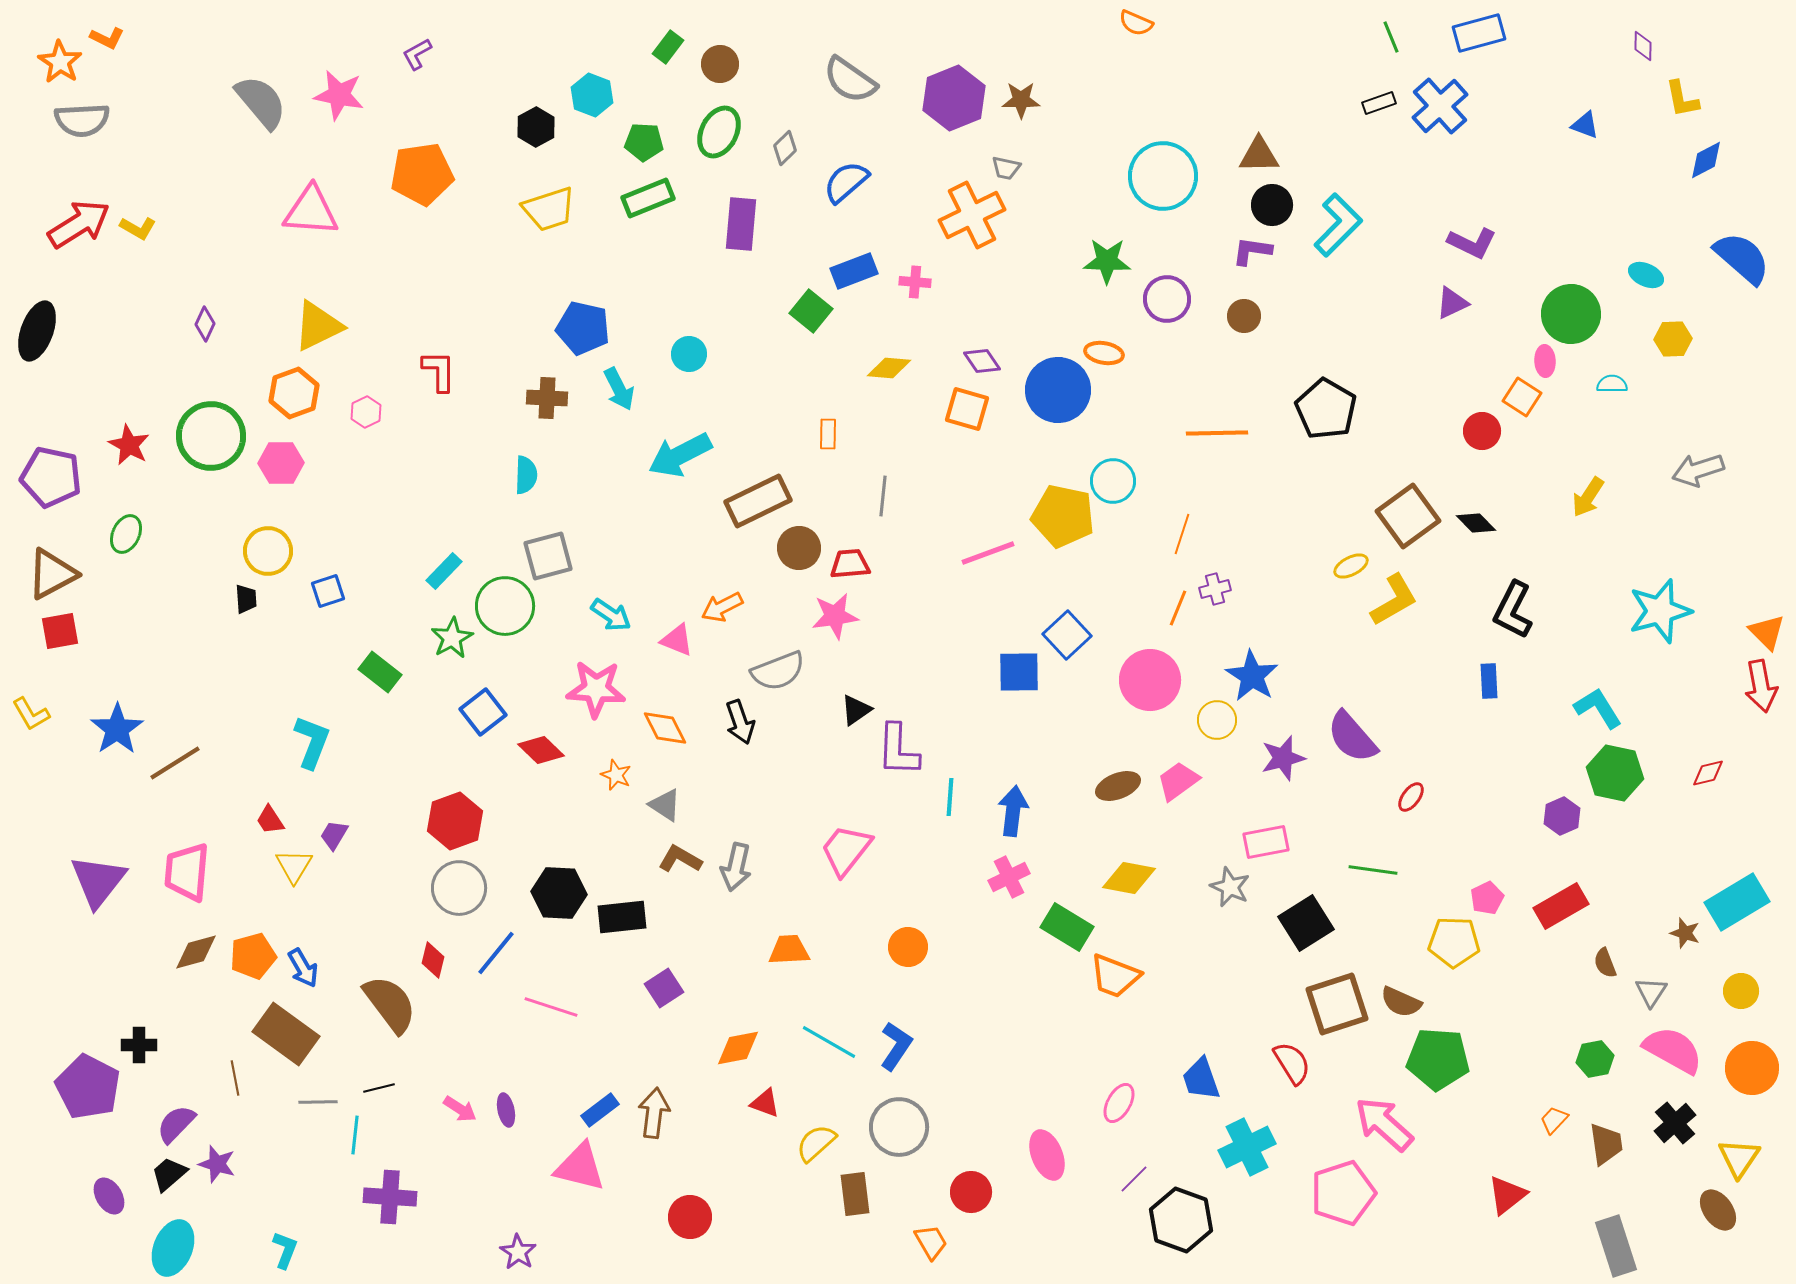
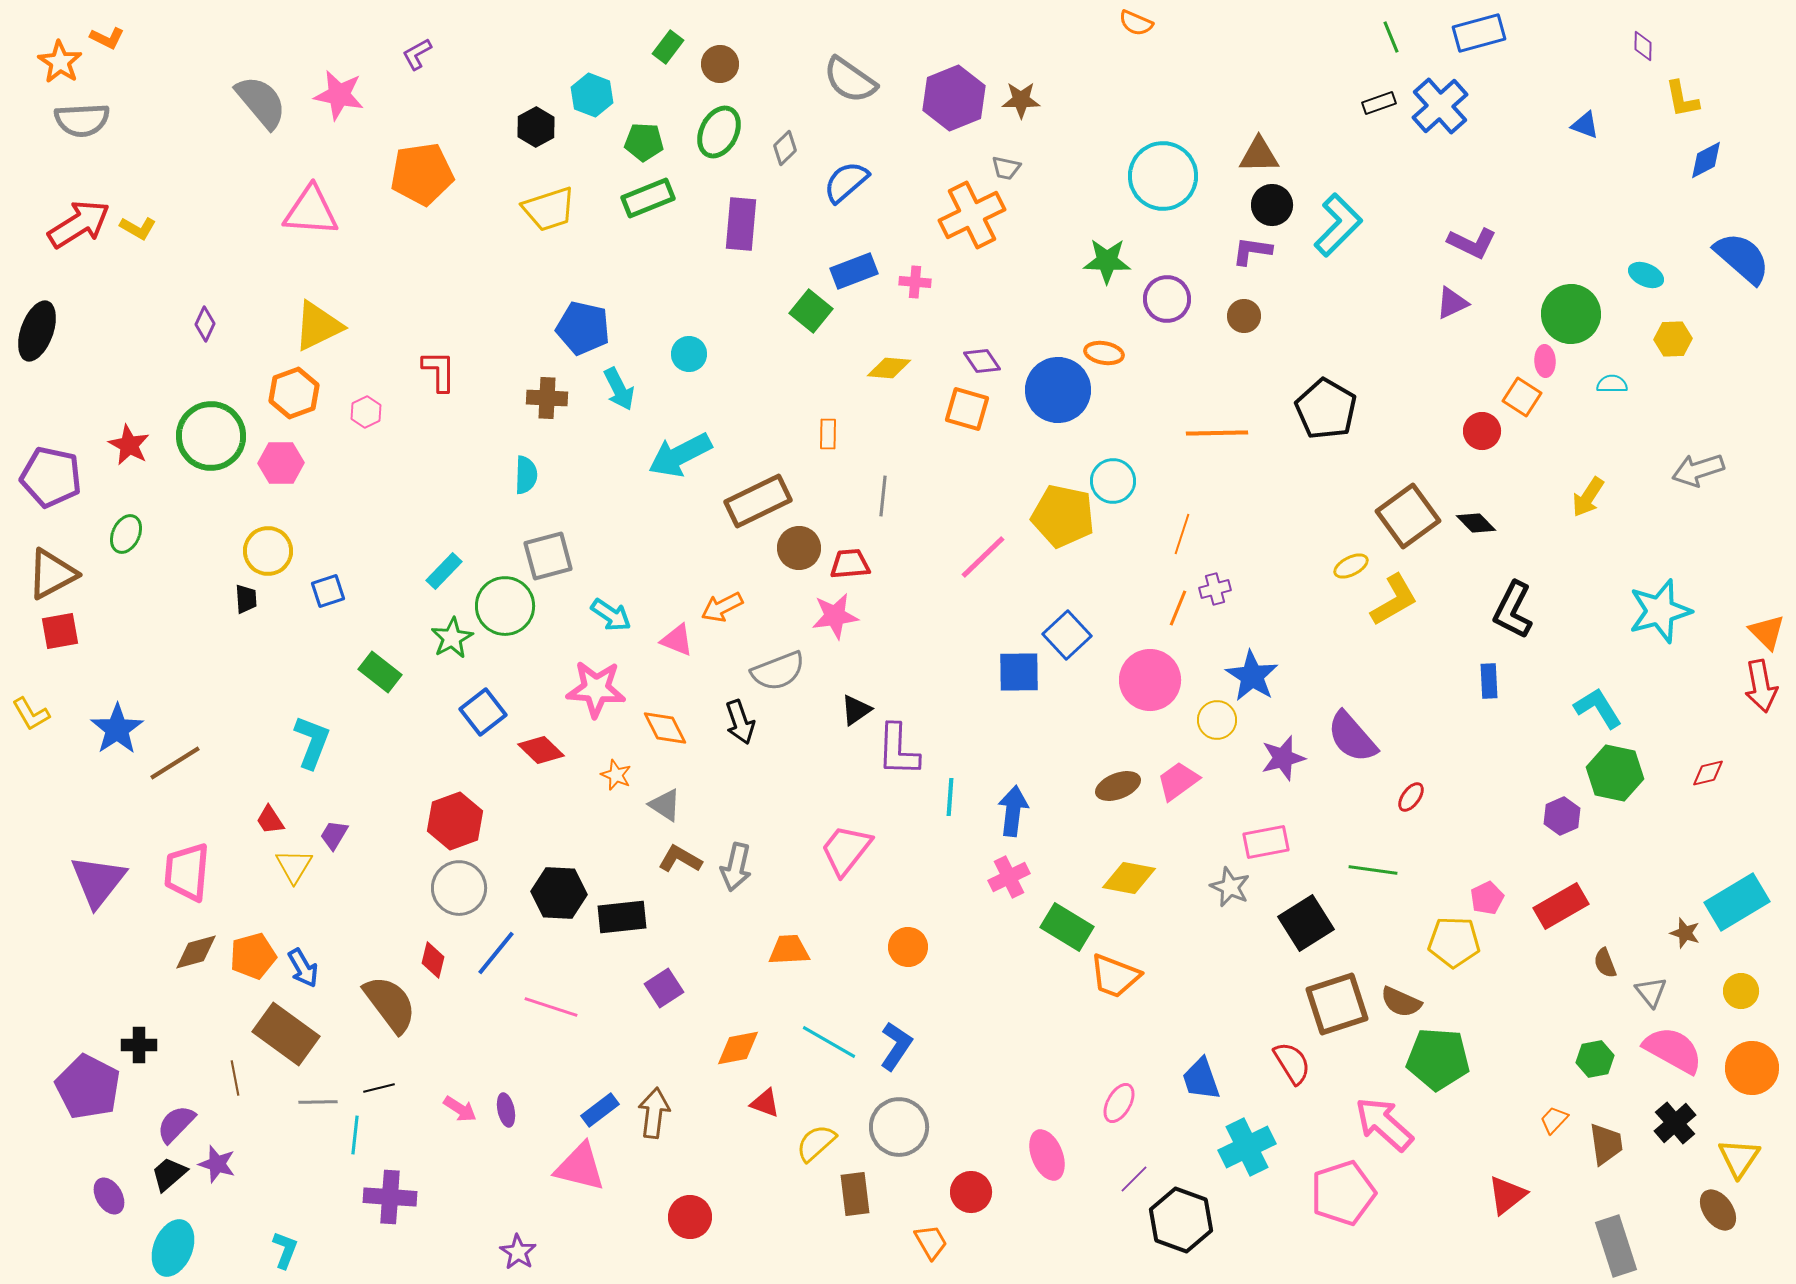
pink line at (988, 553): moved 5 px left, 4 px down; rotated 24 degrees counterclockwise
gray triangle at (1651, 992): rotated 12 degrees counterclockwise
